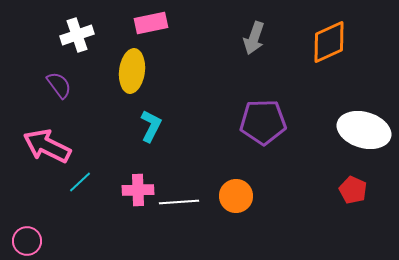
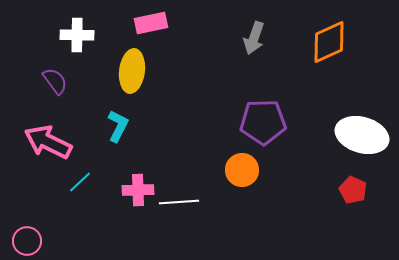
white cross: rotated 20 degrees clockwise
purple semicircle: moved 4 px left, 4 px up
cyan L-shape: moved 33 px left
white ellipse: moved 2 px left, 5 px down
pink arrow: moved 1 px right, 4 px up
orange circle: moved 6 px right, 26 px up
